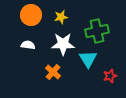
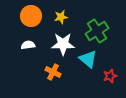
orange circle: moved 1 px down
green cross: rotated 20 degrees counterclockwise
white semicircle: rotated 16 degrees counterclockwise
cyan triangle: rotated 18 degrees counterclockwise
orange cross: rotated 14 degrees counterclockwise
